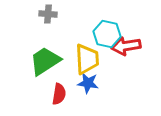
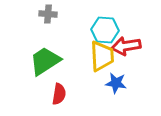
cyan hexagon: moved 2 px left, 4 px up; rotated 8 degrees counterclockwise
yellow trapezoid: moved 15 px right, 3 px up
blue star: moved 28 px right
